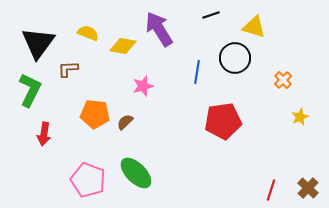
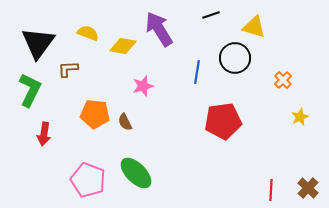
brown semicircle: rotated 72 degrees counterclockwise
red line: rotated 15 degrees counterclockwise
